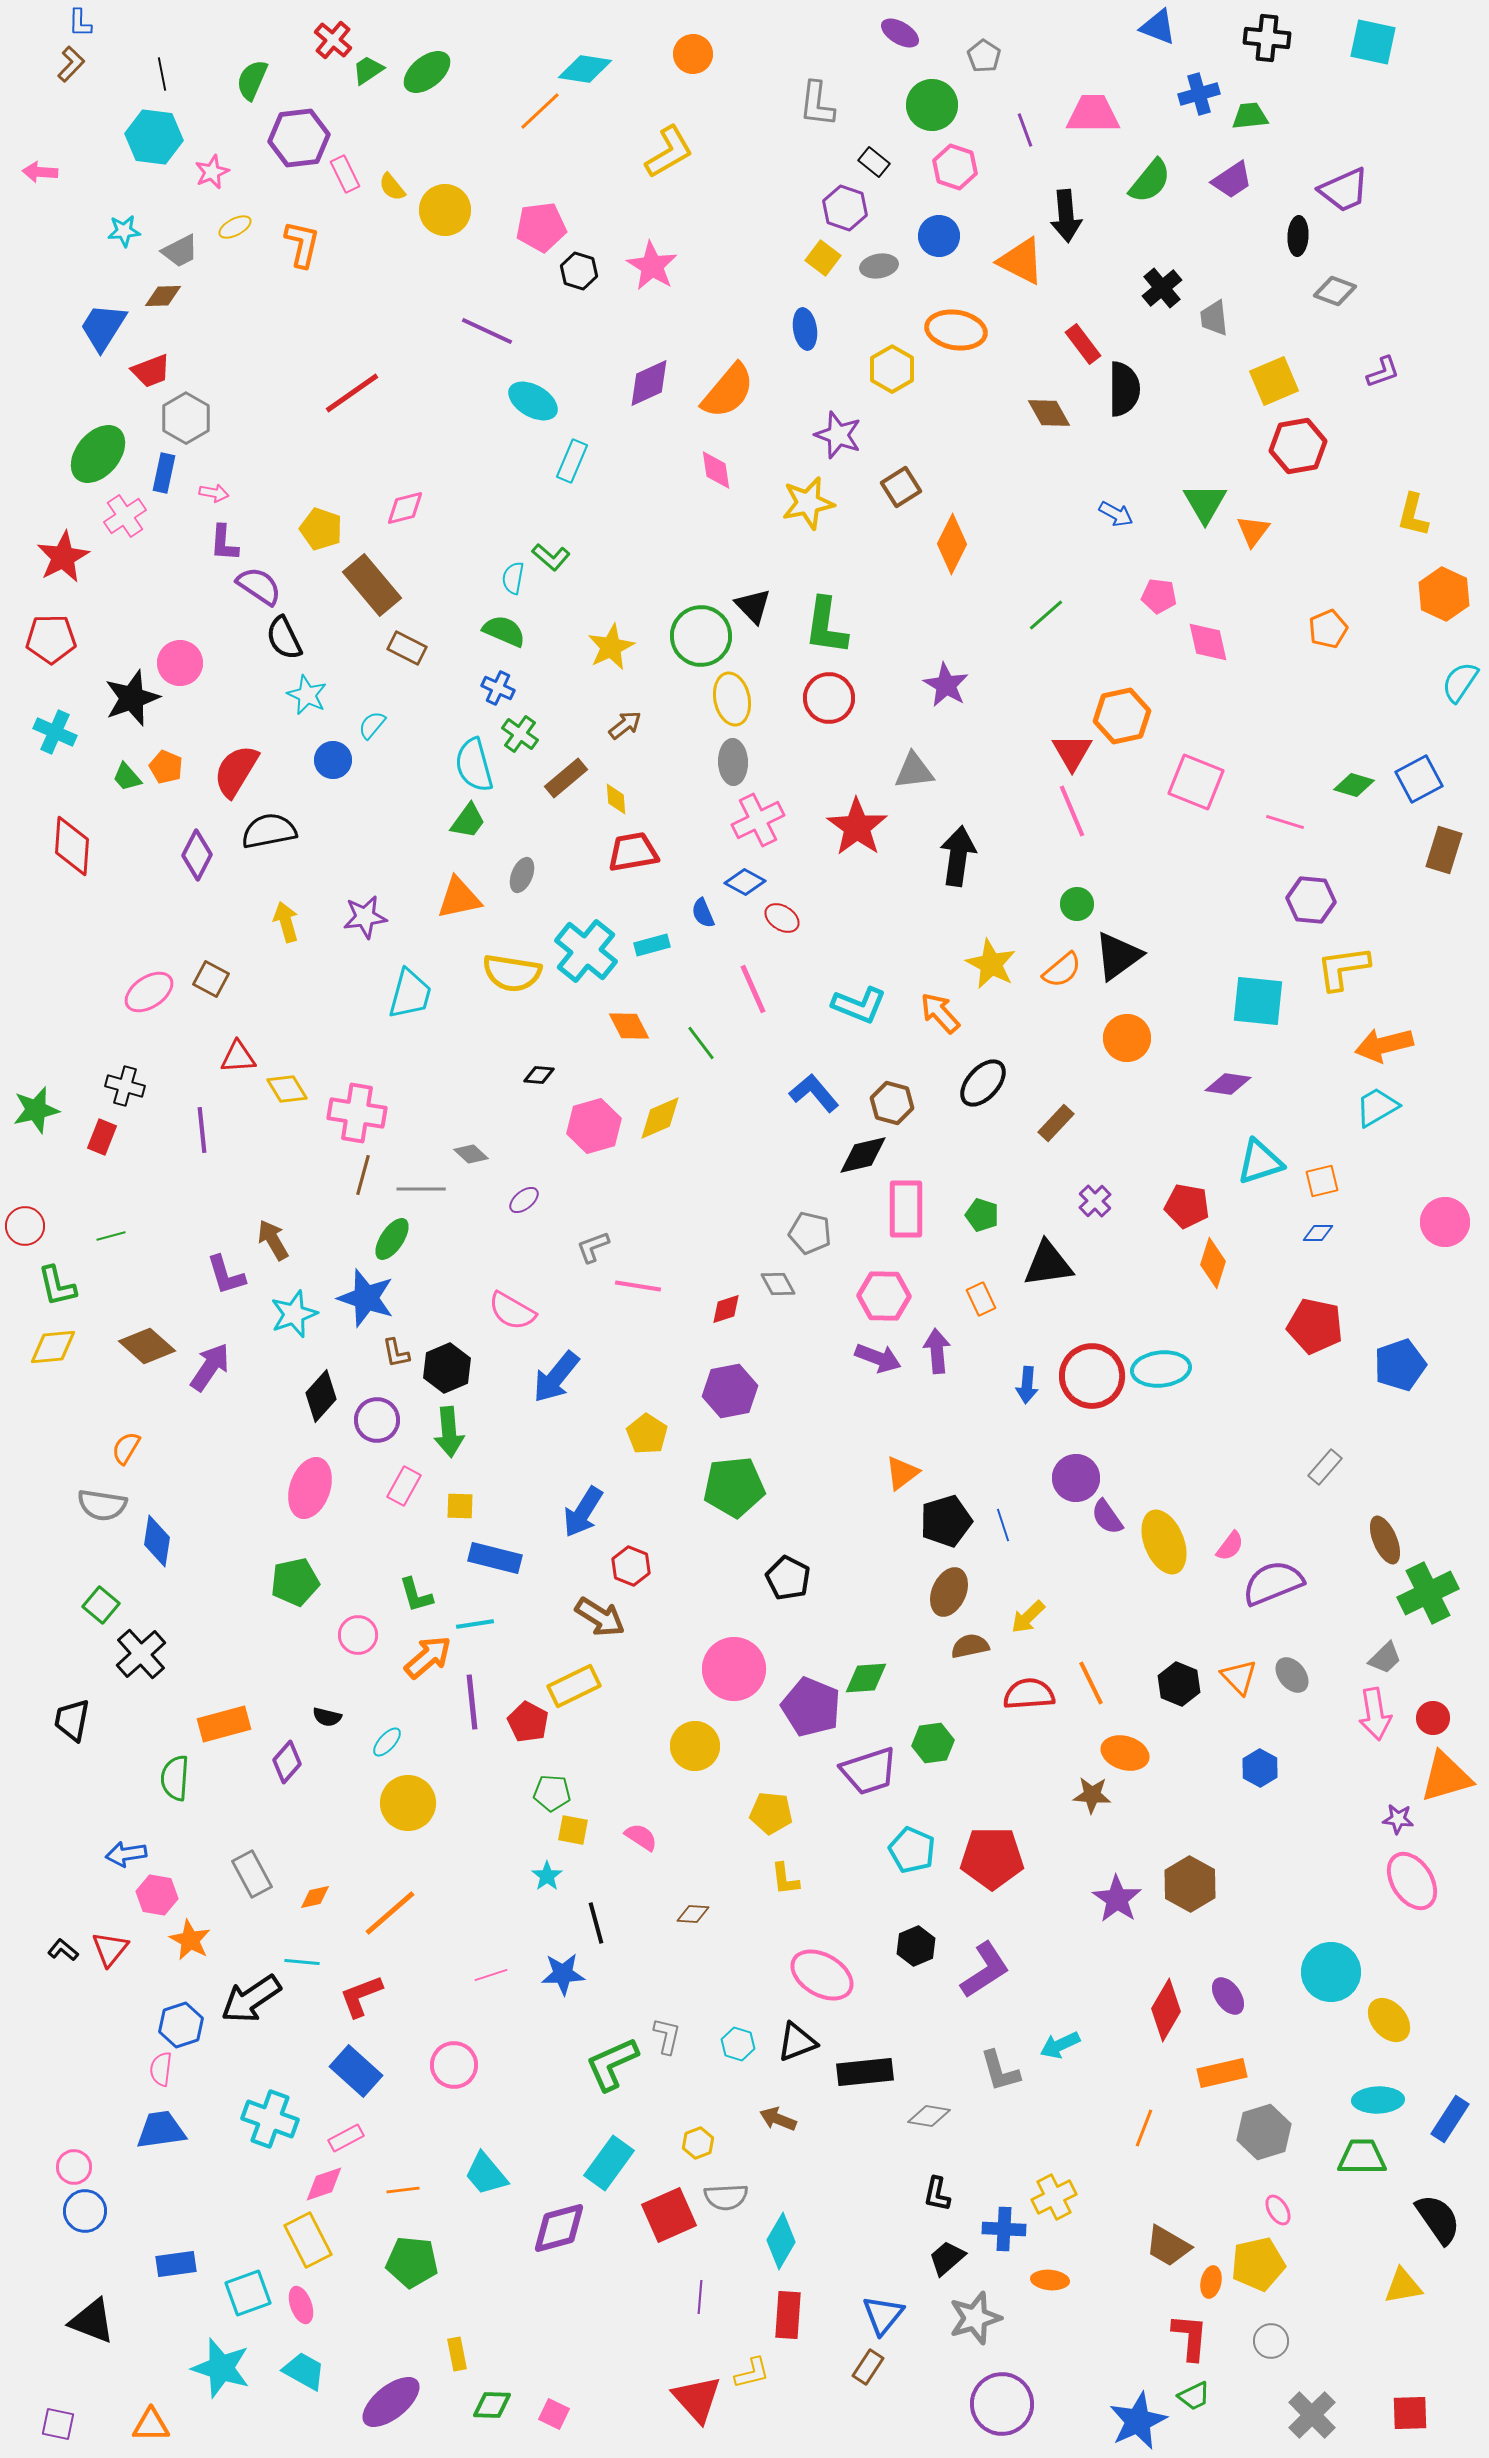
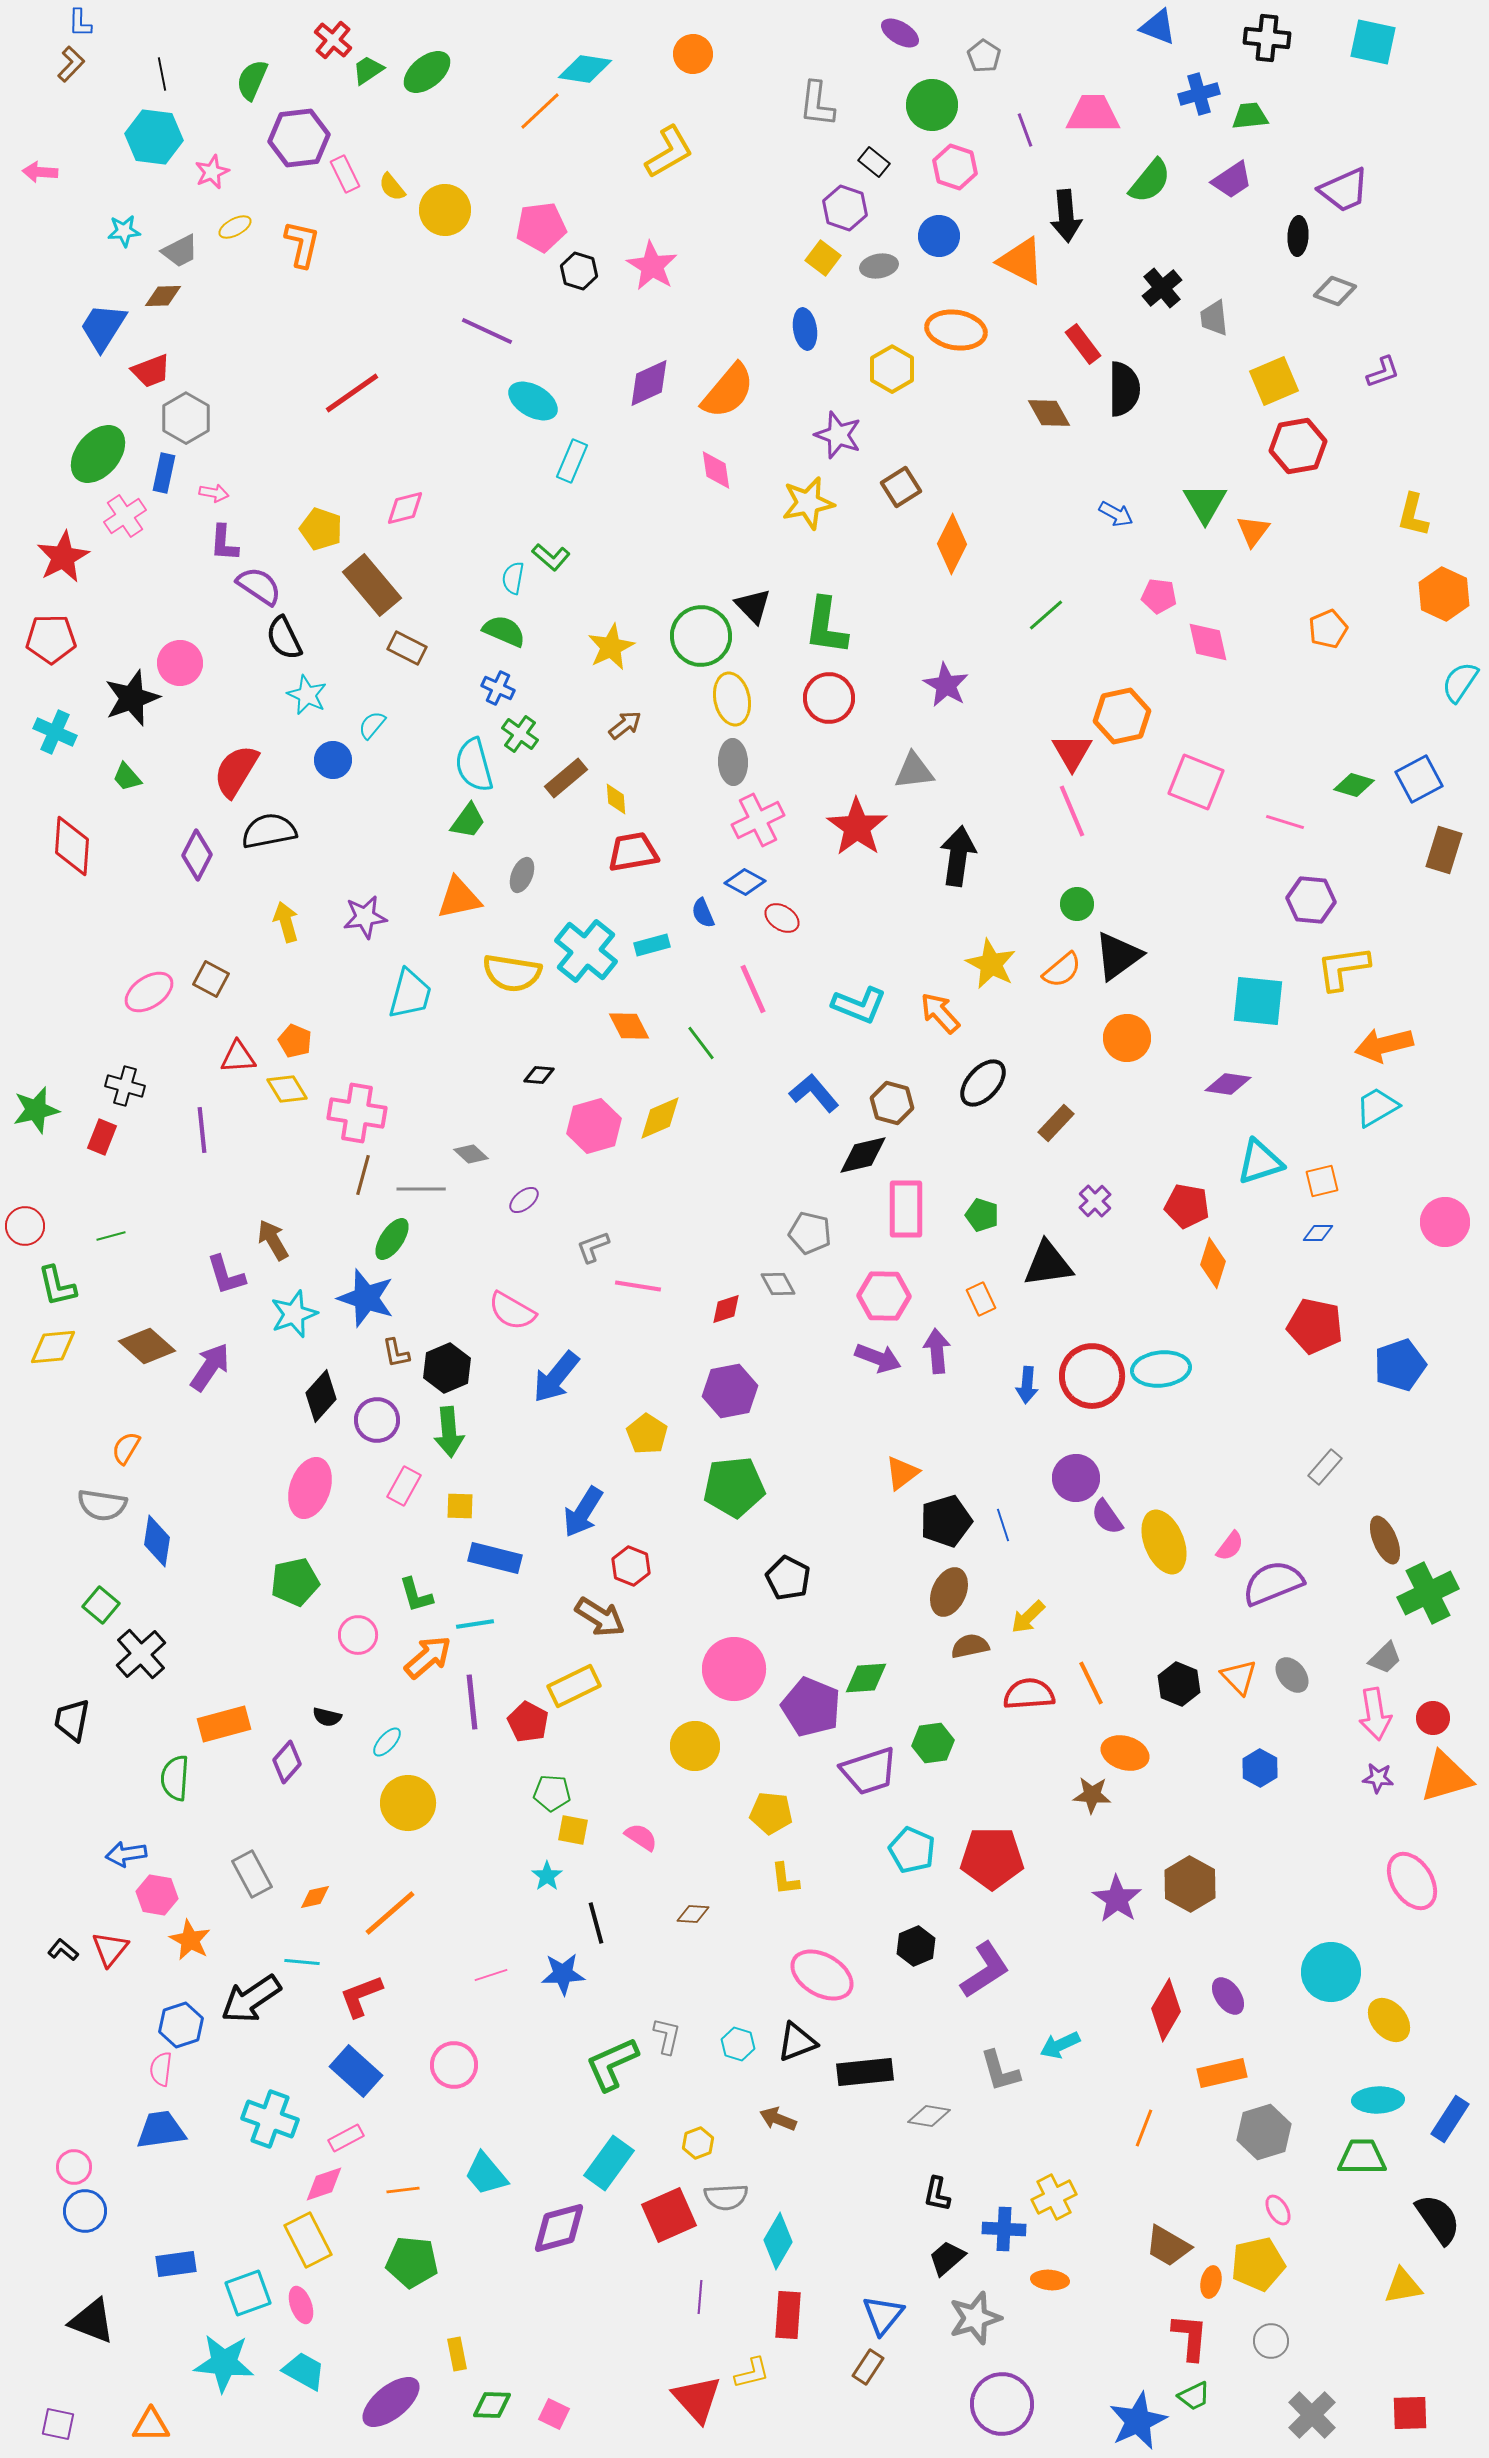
orange pentagon at (166, 767): moved 129 px right, 274 px down
purple star at (1398, 1819): moved 20 px left, 41 px up
cyan diamond at (781, 2241): moved 3 px left
cyan star at (221, 2368): moved 3 px right, 5 px up; rotated 12 degrees counterclockwise
